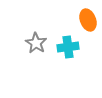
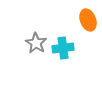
cyan cross: moved 5 px left, 1 px down
